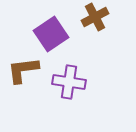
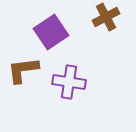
brown cross: moved 11 px right
purple square: moved 2 px up
